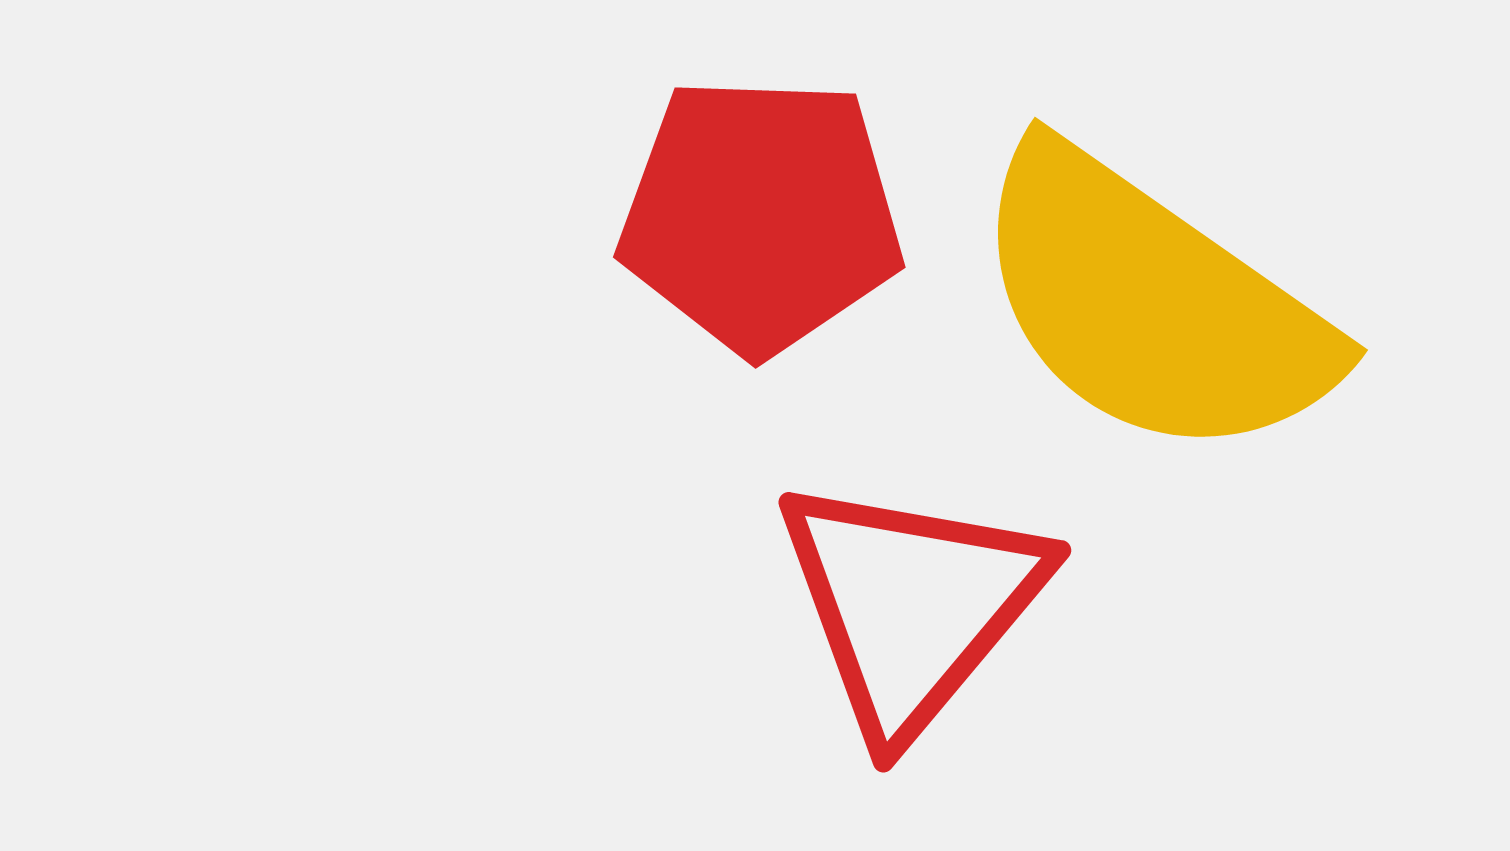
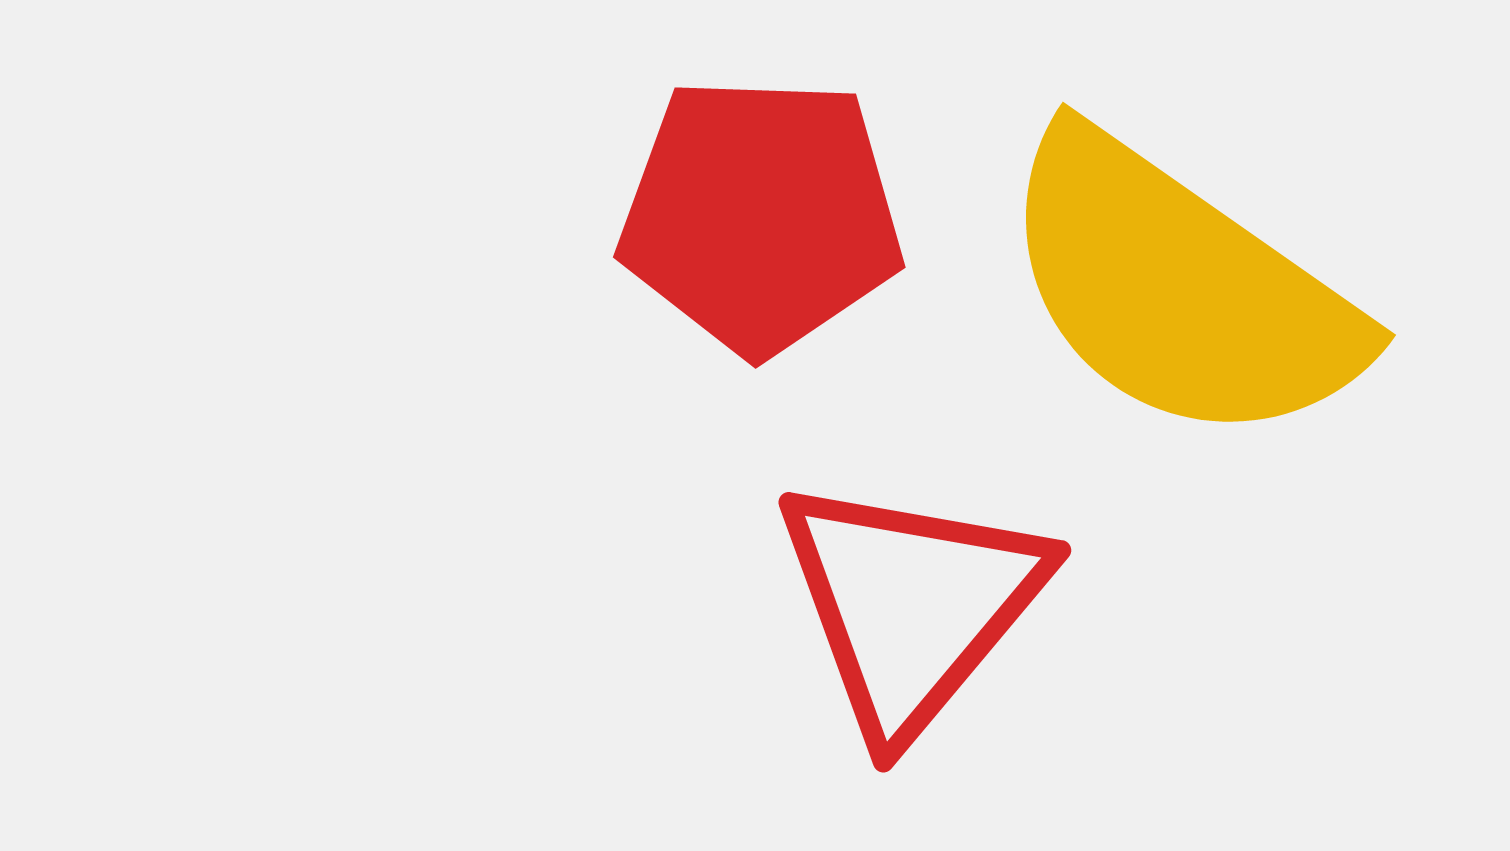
yellow semicircle: moved 28 px right, 15 px up
